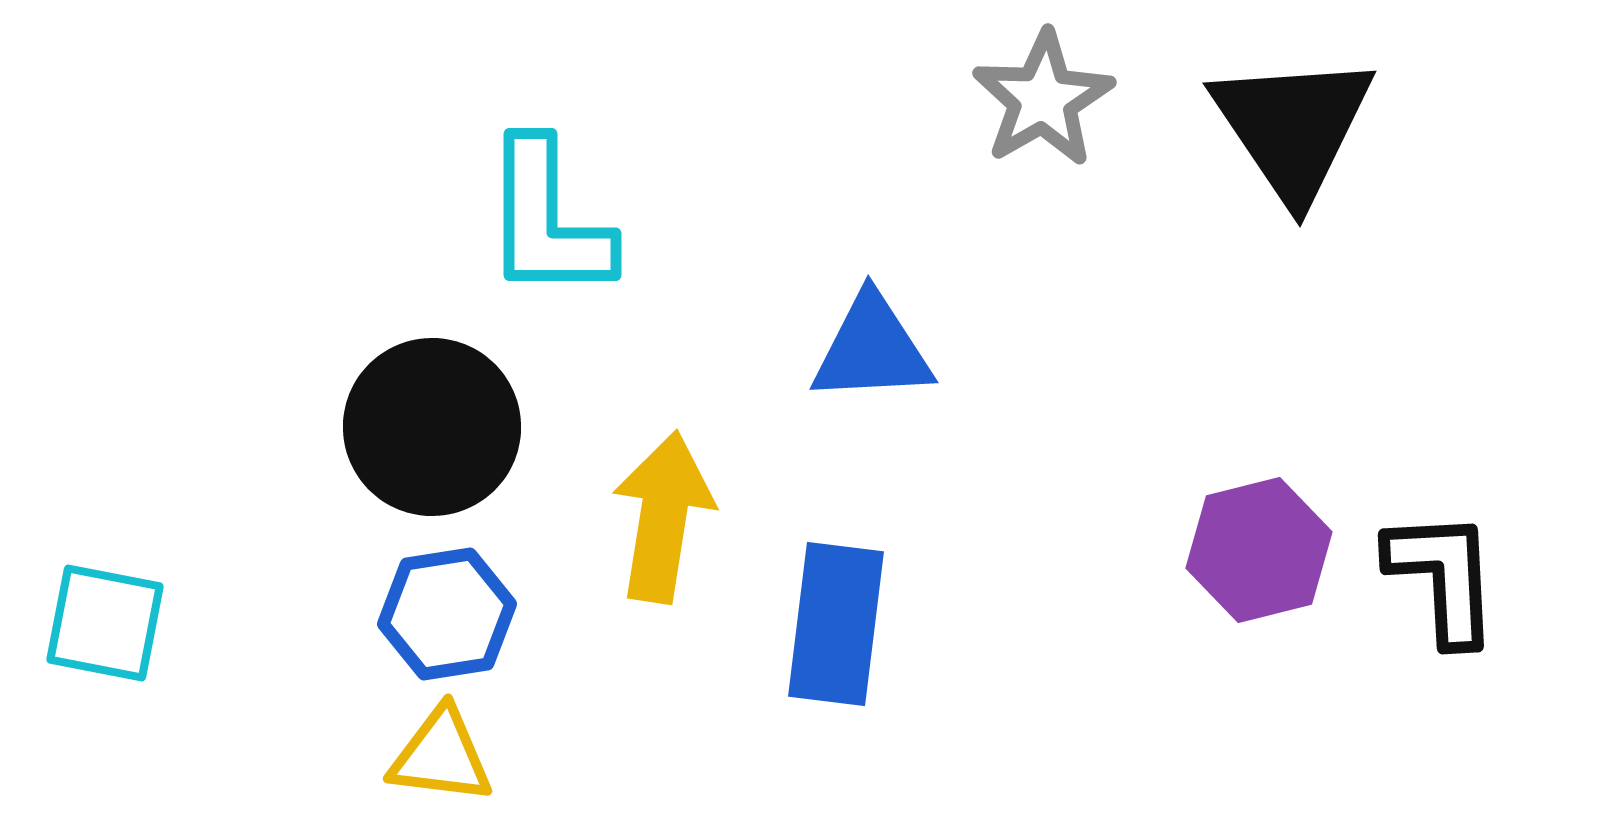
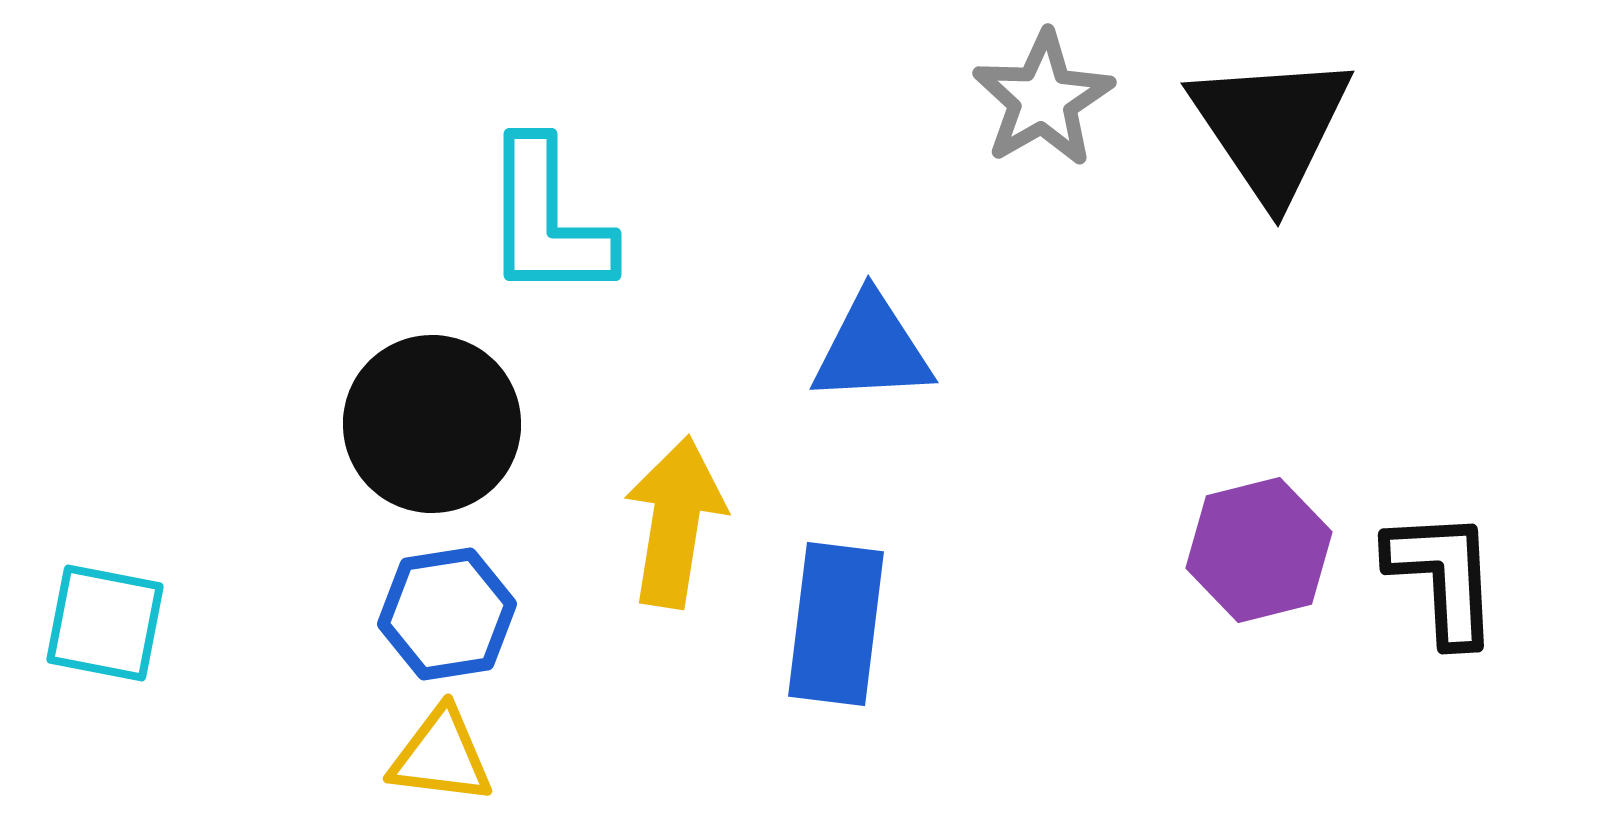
black triangle: moved 22 px left
black circle: moved 3 px up
yellow arrow: moved 12 px right, 5 px down
